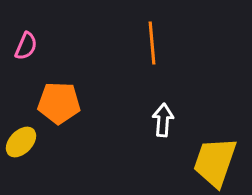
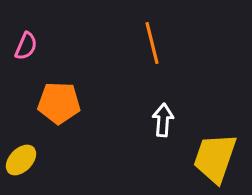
orange line: rotated 9 degrees counterclockwise
yellow ellipse: moved 18 px down
yellow trapezoid: moved 4 px up
